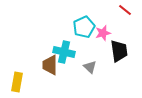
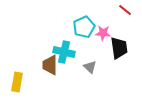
pink star: rotated 21 degrees clockwise
black trapezoid: moved 3 px up
